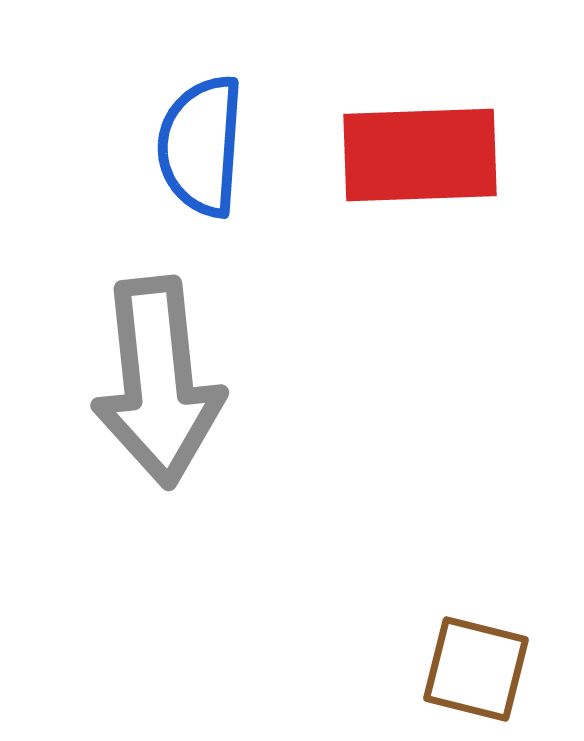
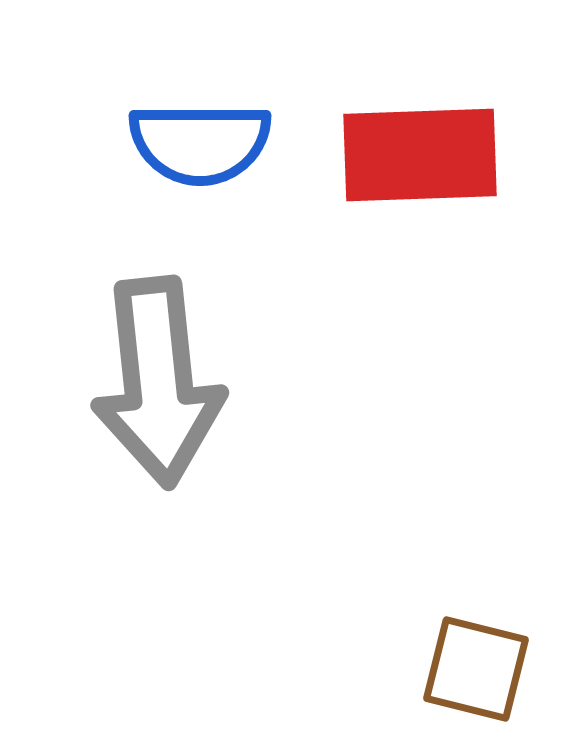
blue semicircle: moved 1 px left, 3 px up; rotated 94 degrees counterclockwise
